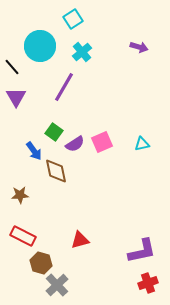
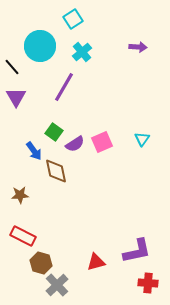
purple arrow: moved 1 px left; rotated 12 degrees counterclockwise
cyan triangle: moved 5 px up; rotated 42 degrees counterclockwise
red triangle: moved 16 px right, 22 px down
purple L-shape: moved 5 px left
red cross: rotated 24 degrees clockwise
